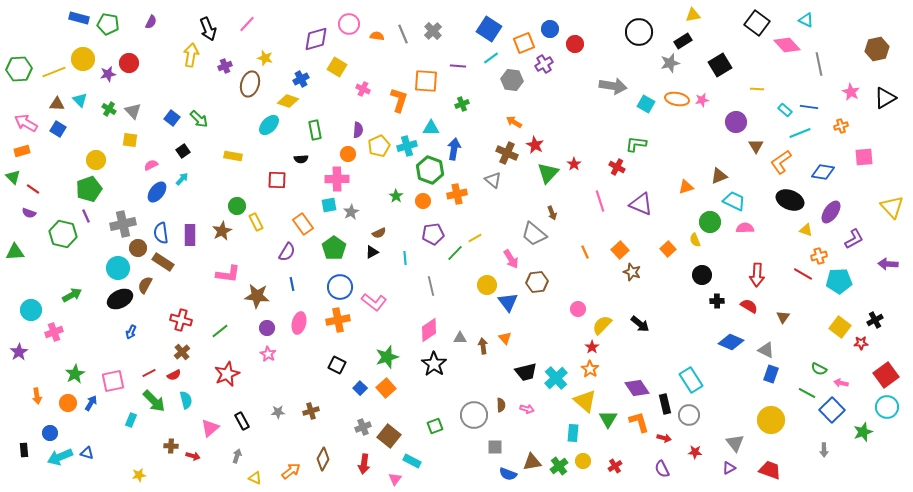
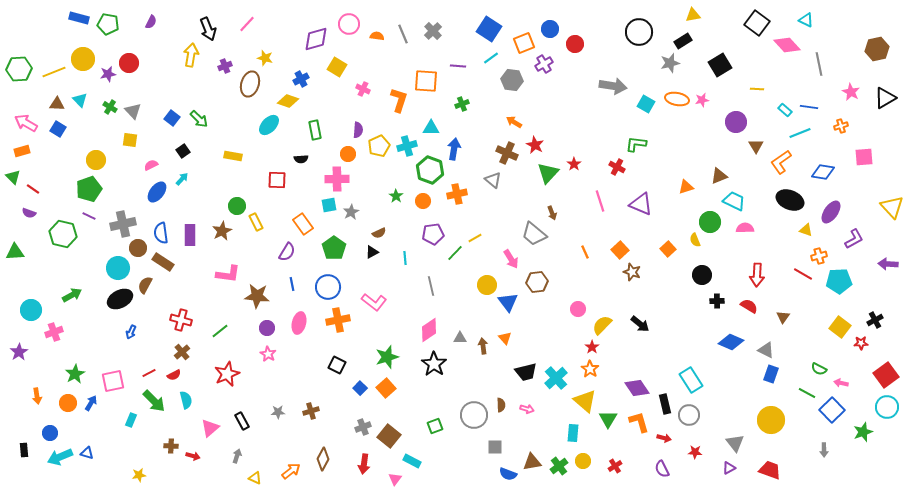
green cross at (109, 109): moved 1 px right, 2 px up
purple line at (86, 216): moved 3 px right; rotated 40 degrees counterclockwise
blue circle at (340, 287): moved 12 px left
